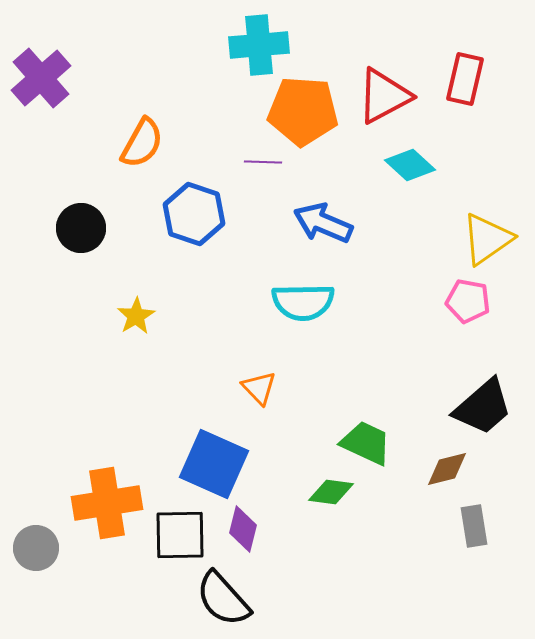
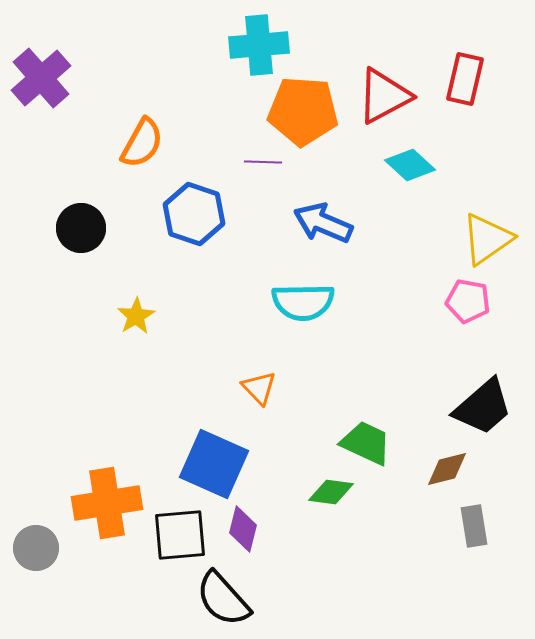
black square: rotated 4 degrees counterclockwise
